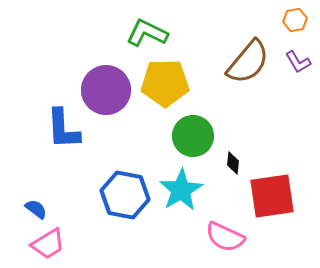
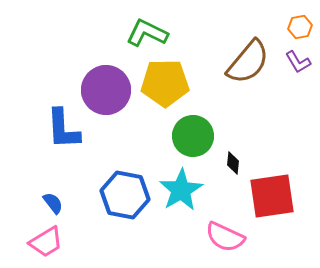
orange hexagon: moved 5 px right, 7 px down
blue semicircle: moved 17 px right, 6 px up; rotated 15 degrees clockwise
pink trapezoid: moved 2 px left, 2 px up
